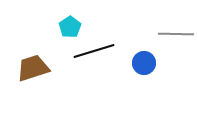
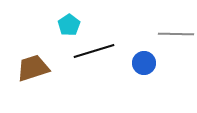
cyan pentagon: moved 1 px left, 2 px up
